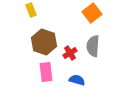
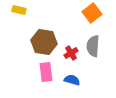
yellow rectangle: moved 12 px left; rotated 56 degrees counterclockwise
brown hexagon: rotated 10 degrees counterclockwise
red cross: moved 1 px right
blue semicircle: moved 5 px left
